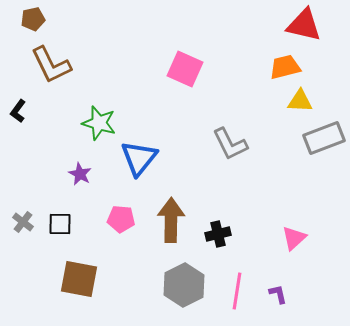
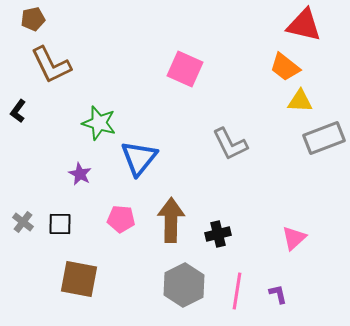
orange trapezoid: rotated 128 degrees counterclockwise
